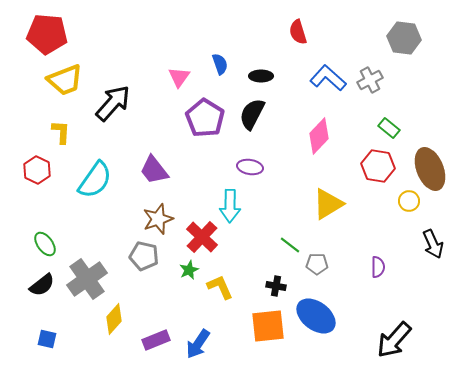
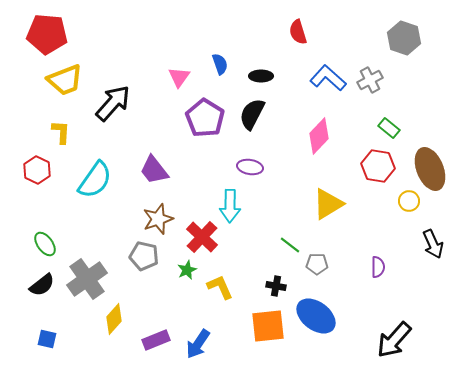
gray hexagon at (404, 38): rotated 12 degrees clockwise
green star at (189, 270): moved 2 px left
